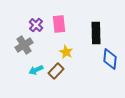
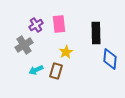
purple cross: rotated 16 degrees clockwise
yellow star: rotated 16 degrees clockwise
brown rectangle: rotated 28 degrees counterclockwise
